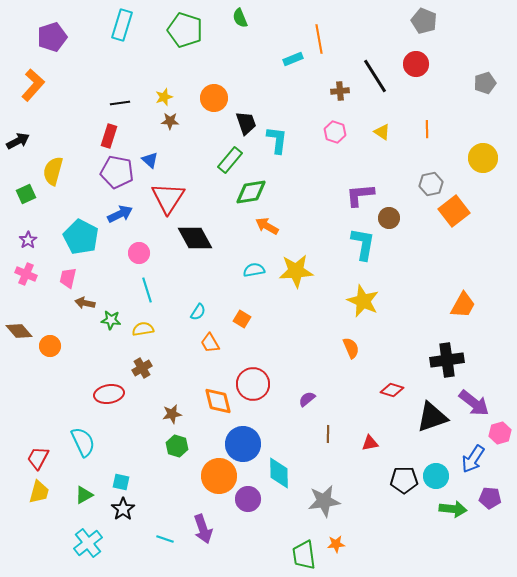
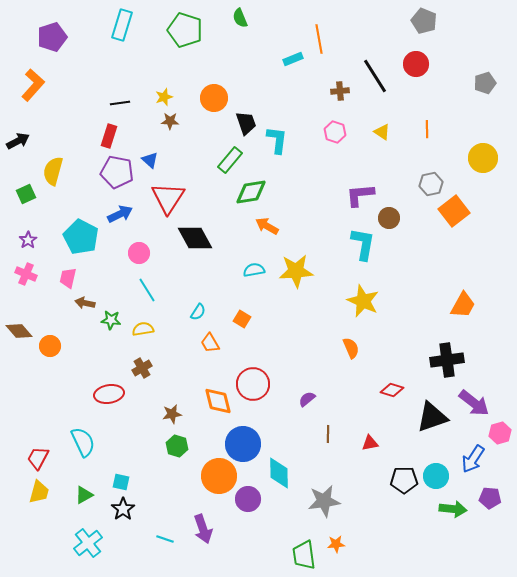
cyan line at (147, 290): rotated 15 degrees counterclockwise
